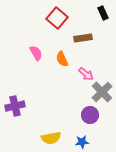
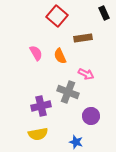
black rectangle: moved 1 px right
red square: moved 2 px up
orange semicircle: moved 2 px left, 3 px up
pink arrow: rotated 14 degrees counterclockwise
gray cross: moved 34 px left; rotated 25 degrees counterclockwise
purple cross: moved 26 px right
purple circle: moved 1 px right, 1 px down
yellow semicircle: moved 13 px left, 4 px up
blue star: moved 6 px left; rotated 24 degrees clockwise
